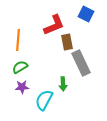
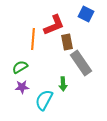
orange line: moved 15 px right, 1 px up
gray rectangle: rotated 10 degrees counterclockwise
